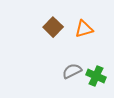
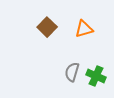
brown square: moved 6 px left
gray semicircle: moved 1 px down; rotated 48 degrees counterclockwise
